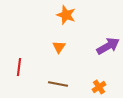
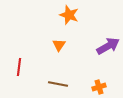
orange star: moved 3 px right
orange triangle: moved 2 px up
orange cross: rotated 16 degrees clockwise
